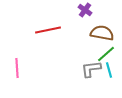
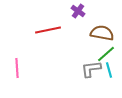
purple cross: moved 7 px left, 1 px down
